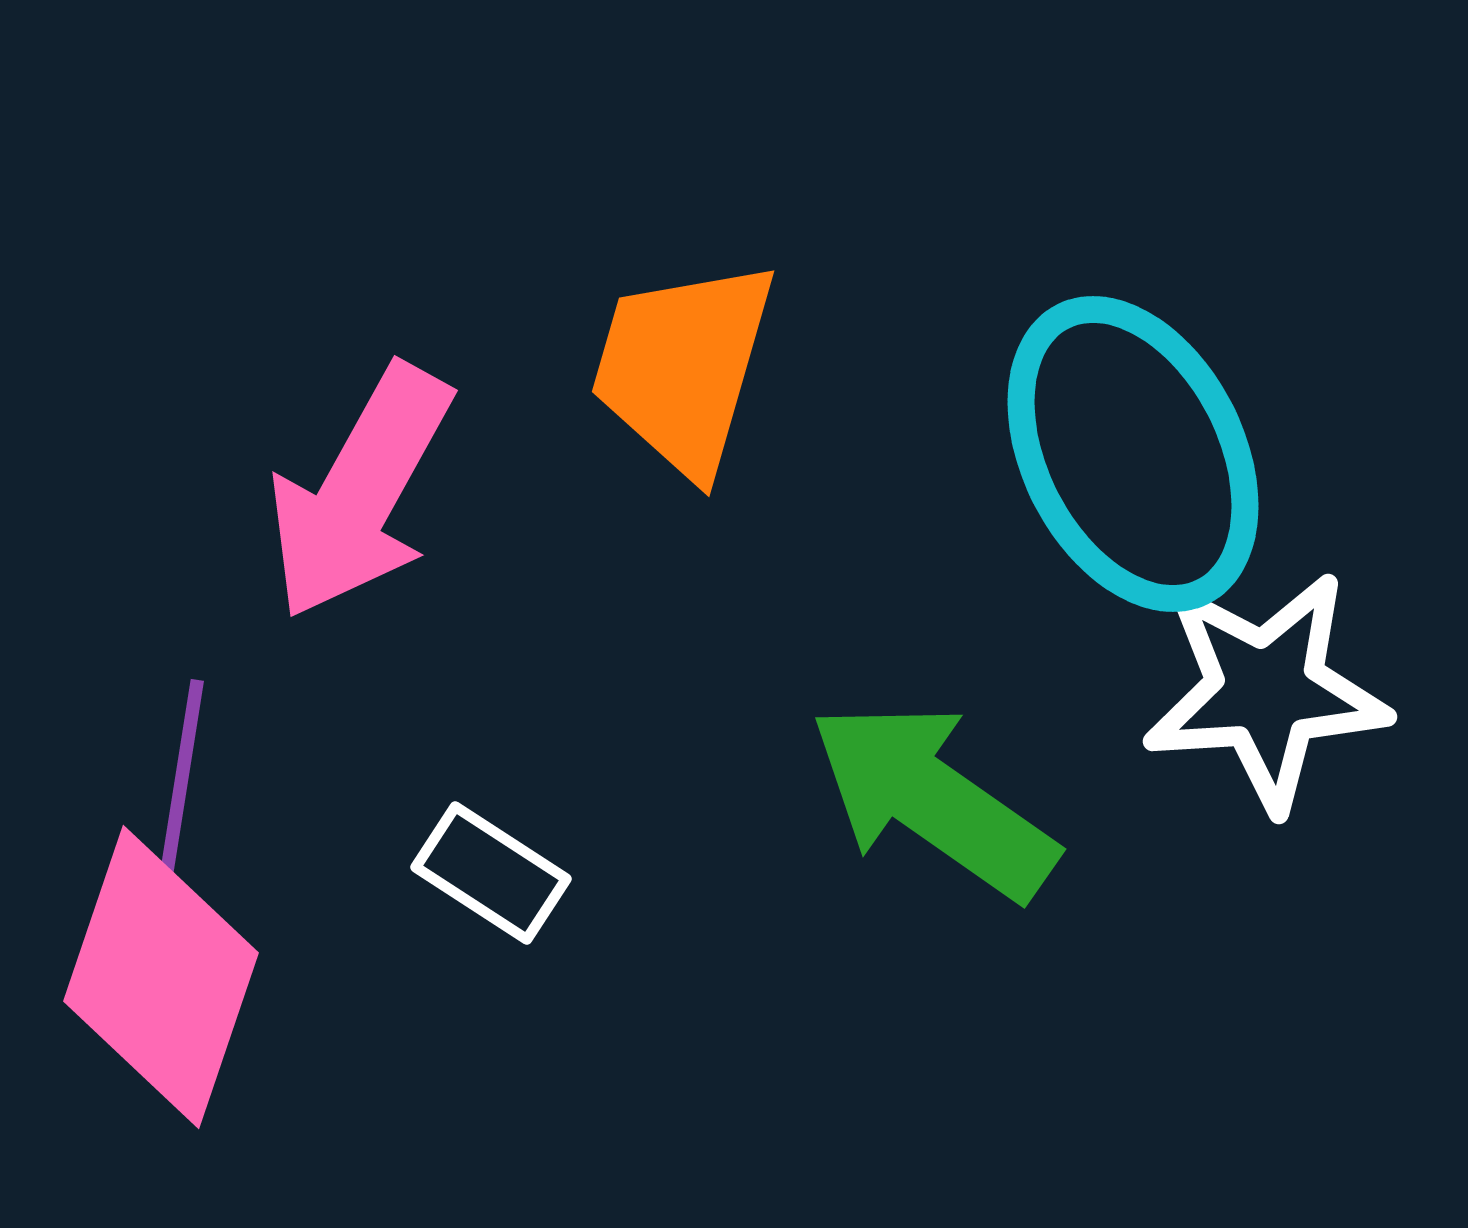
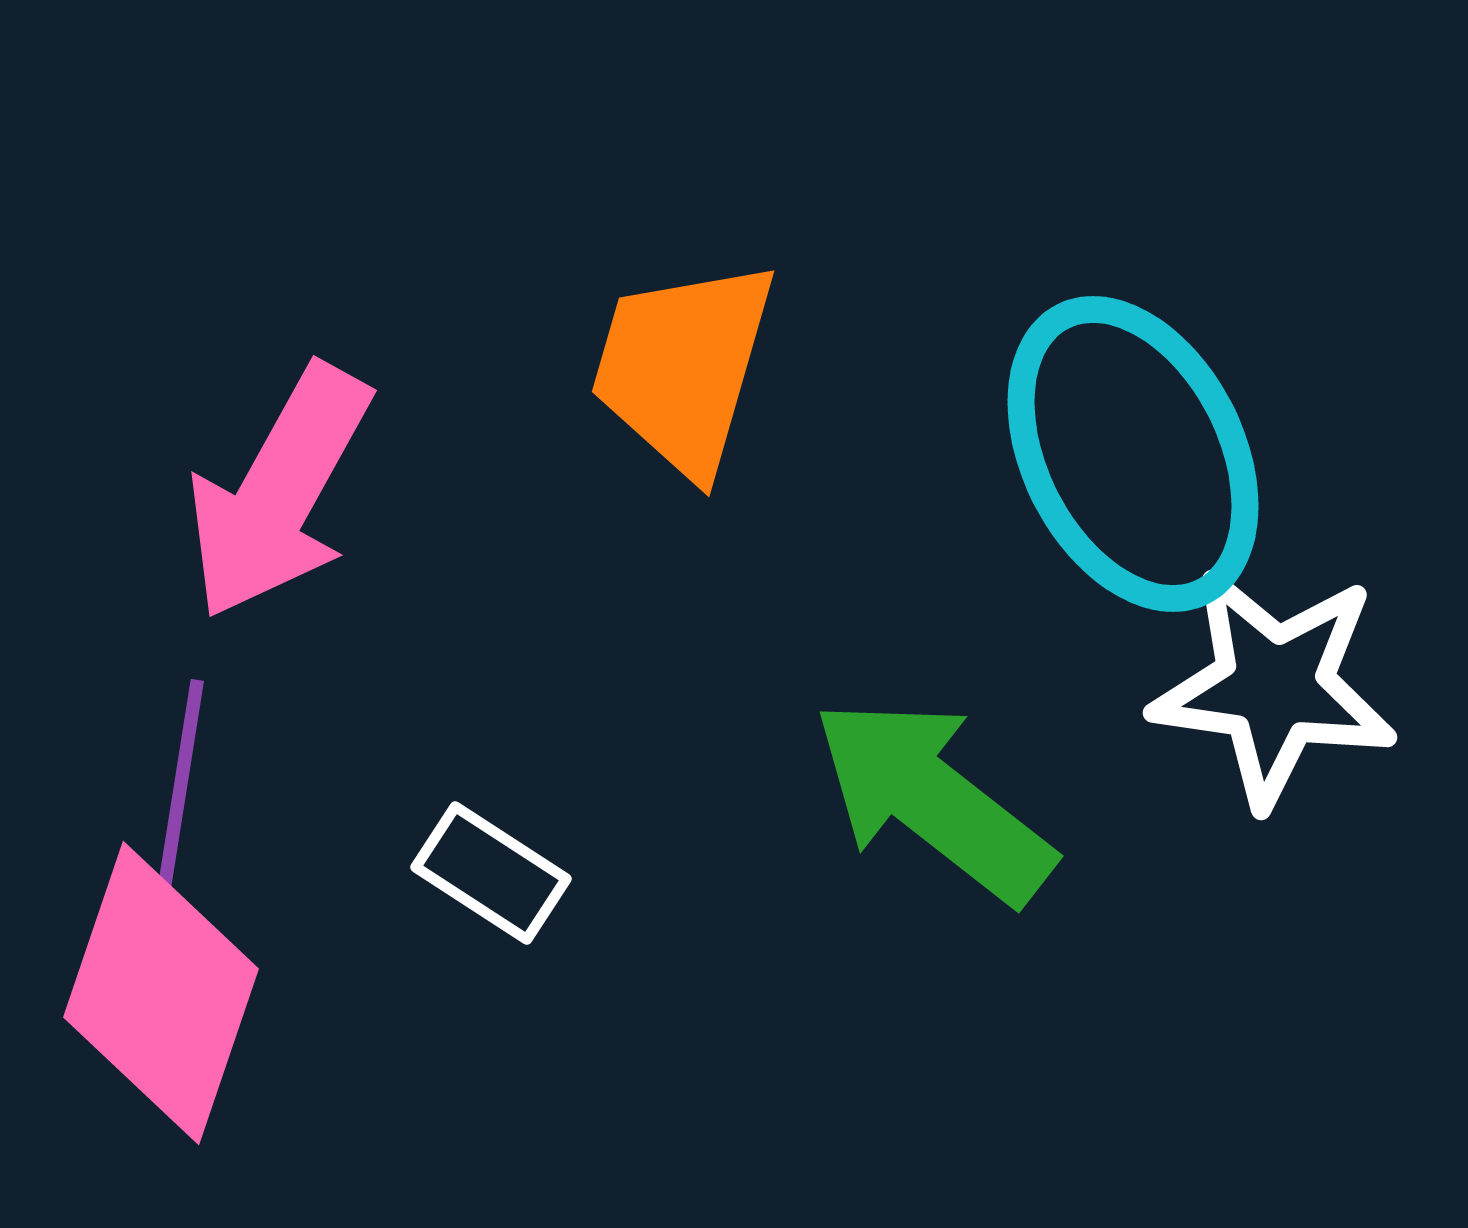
pink arrow: moved 81 px left
white star: moved 8 px right, 4 px up; rotated 12 degrees clockwise
green arrow: rotated 3 degrees clockwise
pink diamond: moved 16 px down
